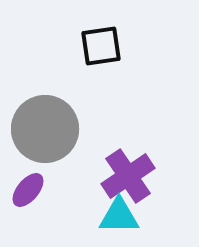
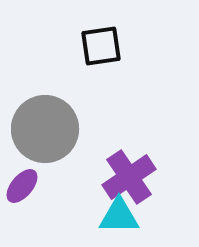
purple cross: moved 1 px right, 1 px down
purple ellipse: moved 6 px left, 4 px up
